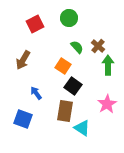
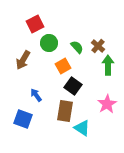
green circle: moved 20 px left, 25 px down
orange square: rotated 28 degrees clockwise
blue arrow: moved 2 px down
